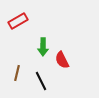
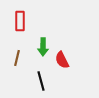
red rectangle: moved 2 px right; rotated 60 degrees counterclockwise
brown line: moved 15 px up
black line: rotated 12 degrees clockwise
